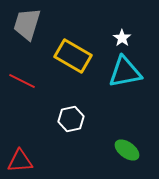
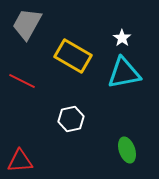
gray trapezoid: rotated 12 degrees clockwise
cyan triangle: moved 1 px left, 1 px down
green ellipse: rotated 35 degrees clockwise
